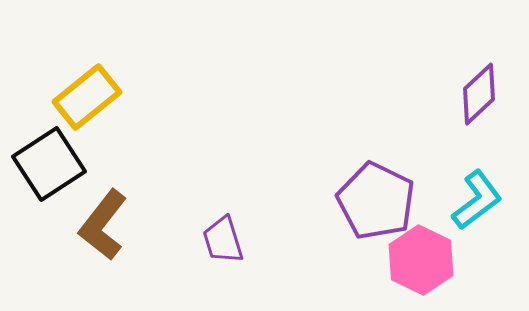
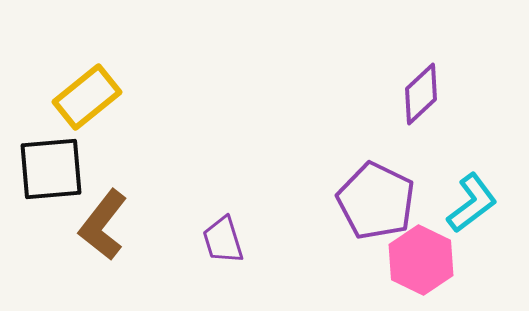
purple diamond: moved 58 px left
black square: moved 2 px right, 5 px down; rotated 28 degrees clockwise
cyan L-shape: moved 5 px left, 3 px down
